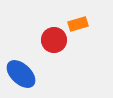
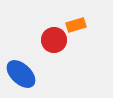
orange rectangle: moved 2 px left, 1 px down
